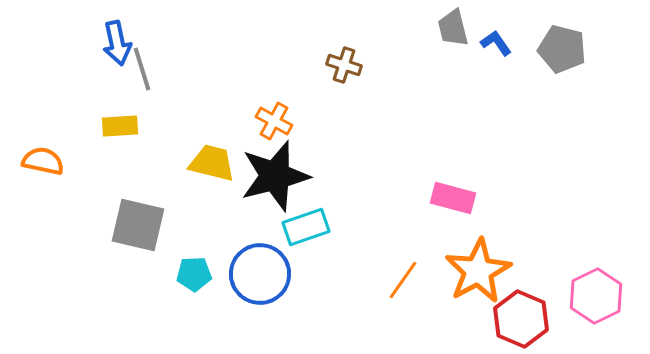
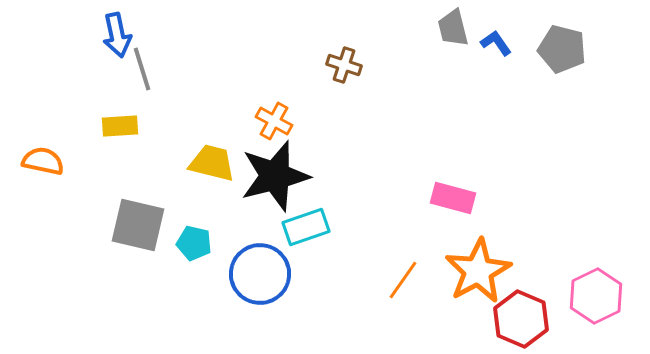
blue arrow: moved 8 px up
cyan pentagon: moved 31 px up; rotated 16 degrees clockwise
